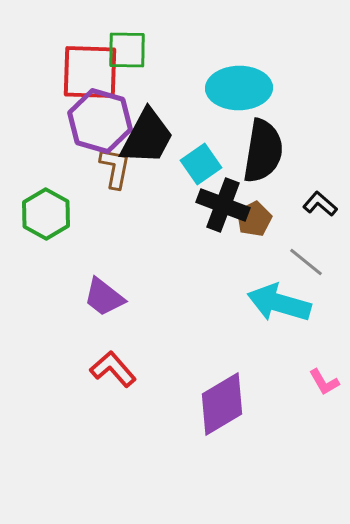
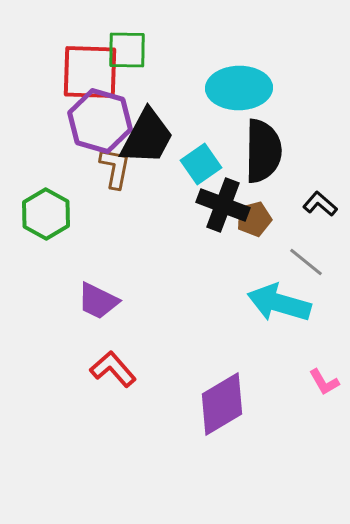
black semicircle: rotated 8 degrees counterclockwise
brown pentagon: rotated 12 degrees clockwise
purple trapezoid: moved 6 px left, 4 px down; rotated 12 degrees counterclockwise
